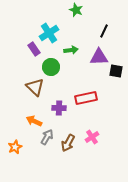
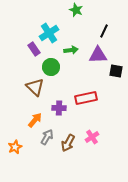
purple triangle: moved 1 px left, 2 px up
orange arrow: moved 1 px right, 1 px up; rotated 105 degrees clockwise
